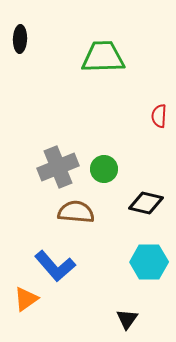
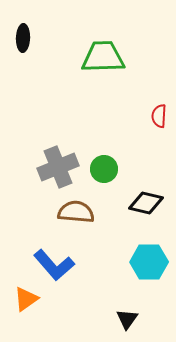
black ellipse: moved 3 px right, 1 px up
blue L-shape: moved 1 px left, 1 px up
